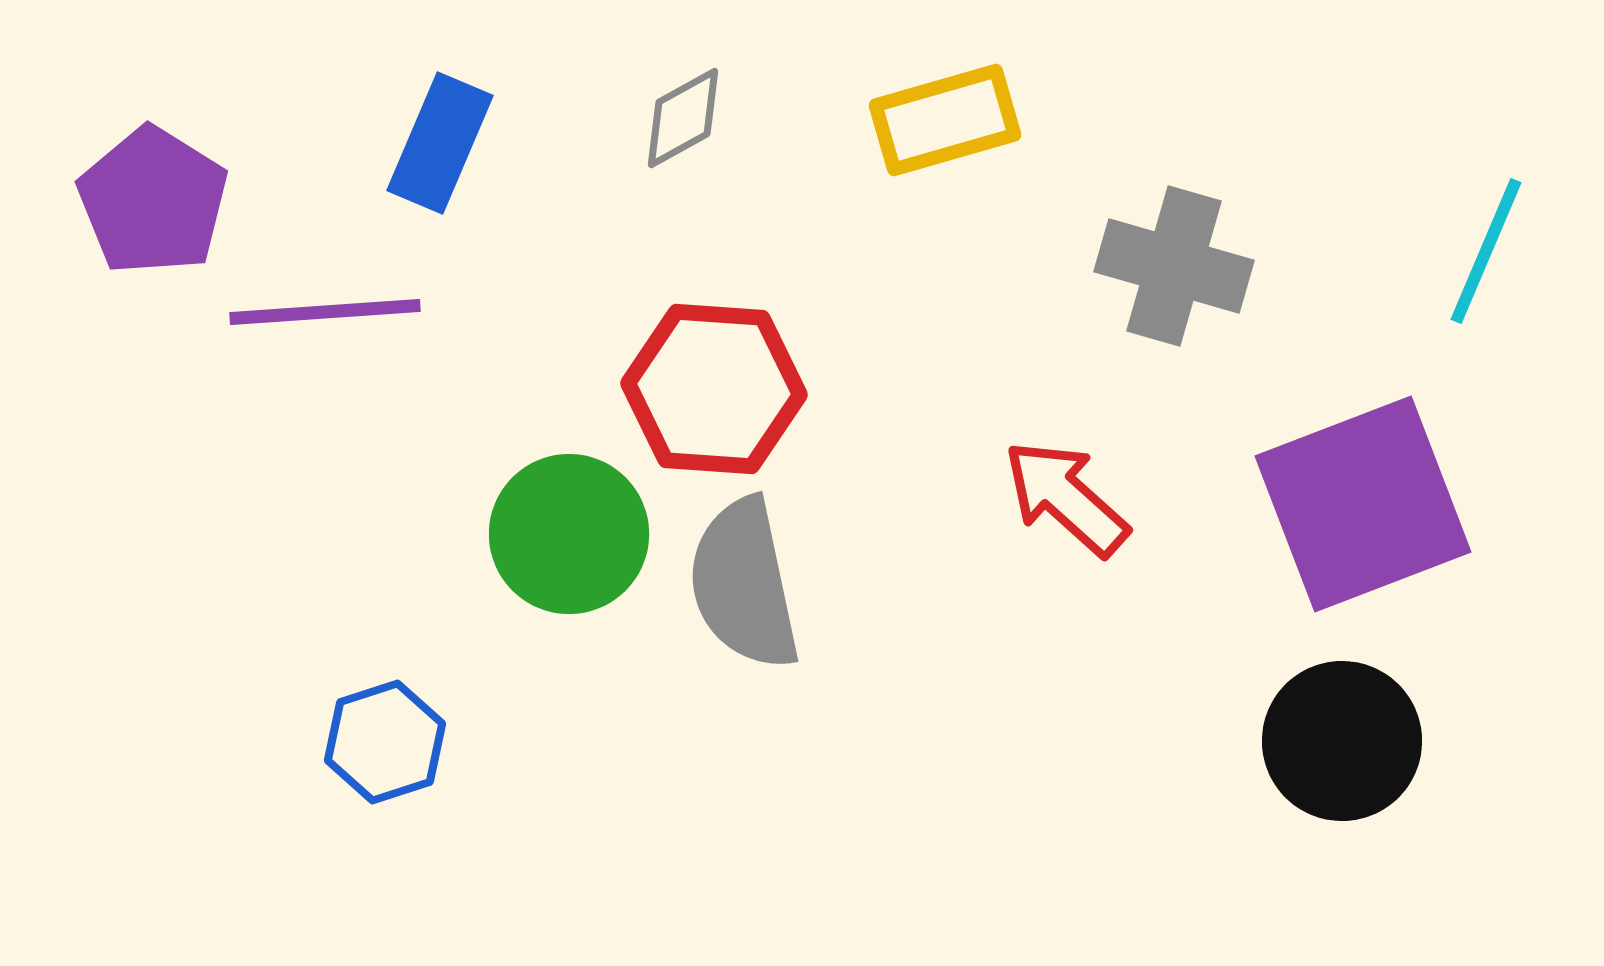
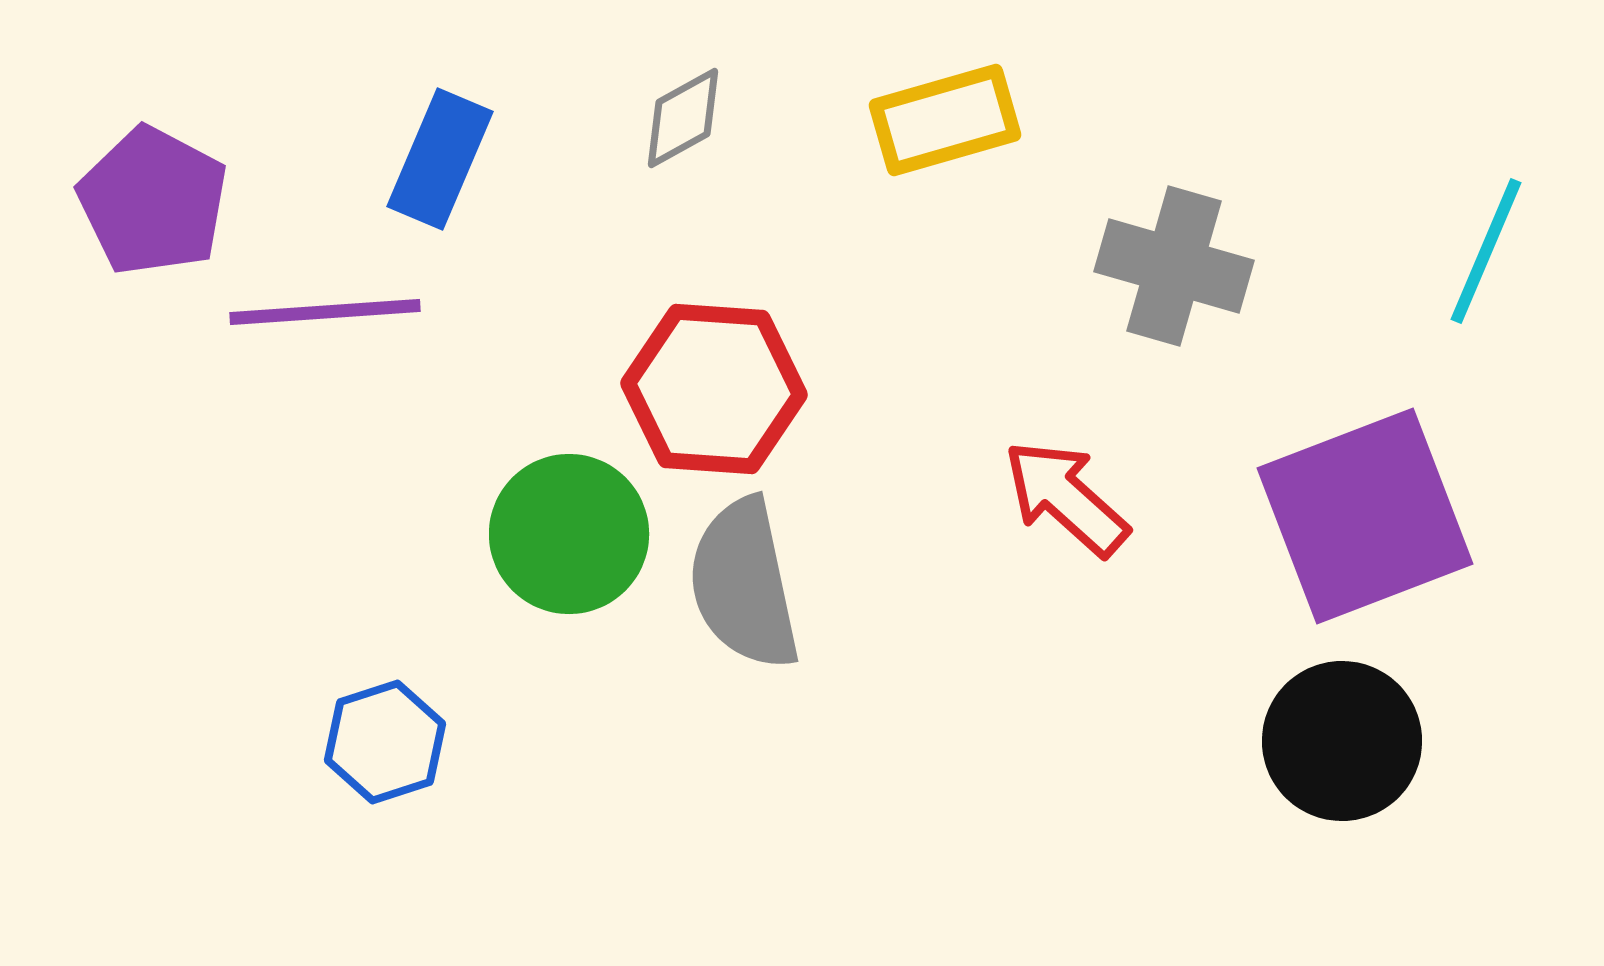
blue rectangle: moved 16 px down
purple pentagon: rotated 4 degrees counterclockwise
purple square: moved 2 px right, 12 px down
